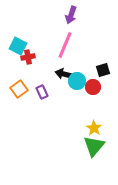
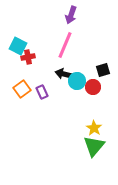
orange square: moved 3 px right
